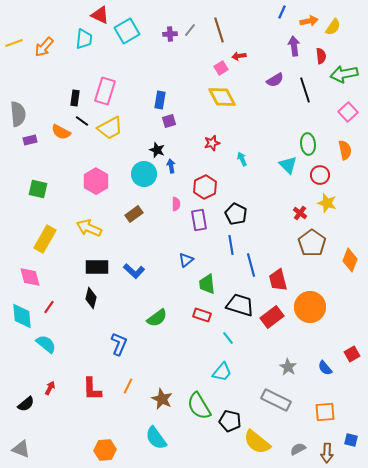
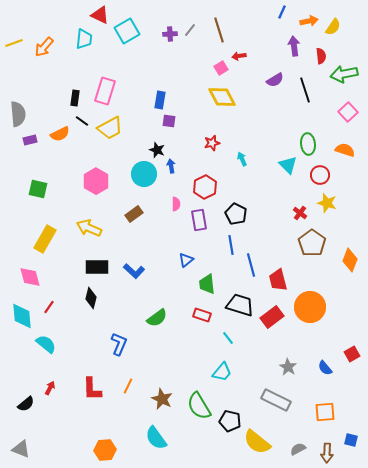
purple square at (169, 121): rotated 24 degrees clockwise
orange semicircle at (61, 132): moved 1 px left, 2 px down; rotated 54 degrees counterclockwise
orange semicircle at (345, 150): rotated 60 degrees counterclockwise
